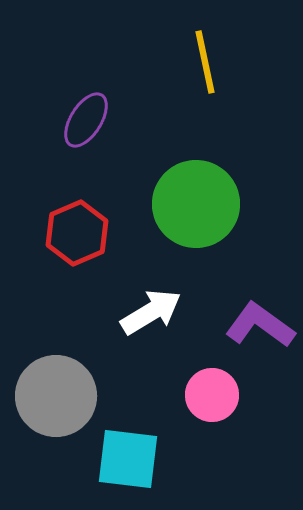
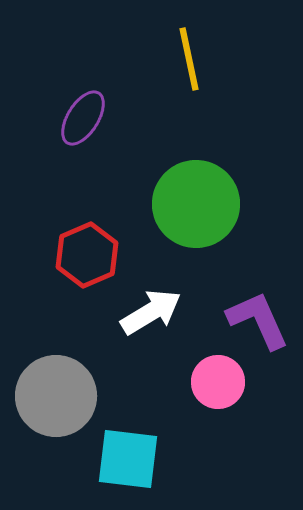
yellow line: moved 16 px left, 3 px up
purple ellipse: moved 3 px left, 2 px up
red hexagon: moved 10 px right, 22 px down
purple L-shape: moved 2 px left, 5 px up; rotated 30 degrees clockwise
pink circle: moved 6 px right, 13 px up
